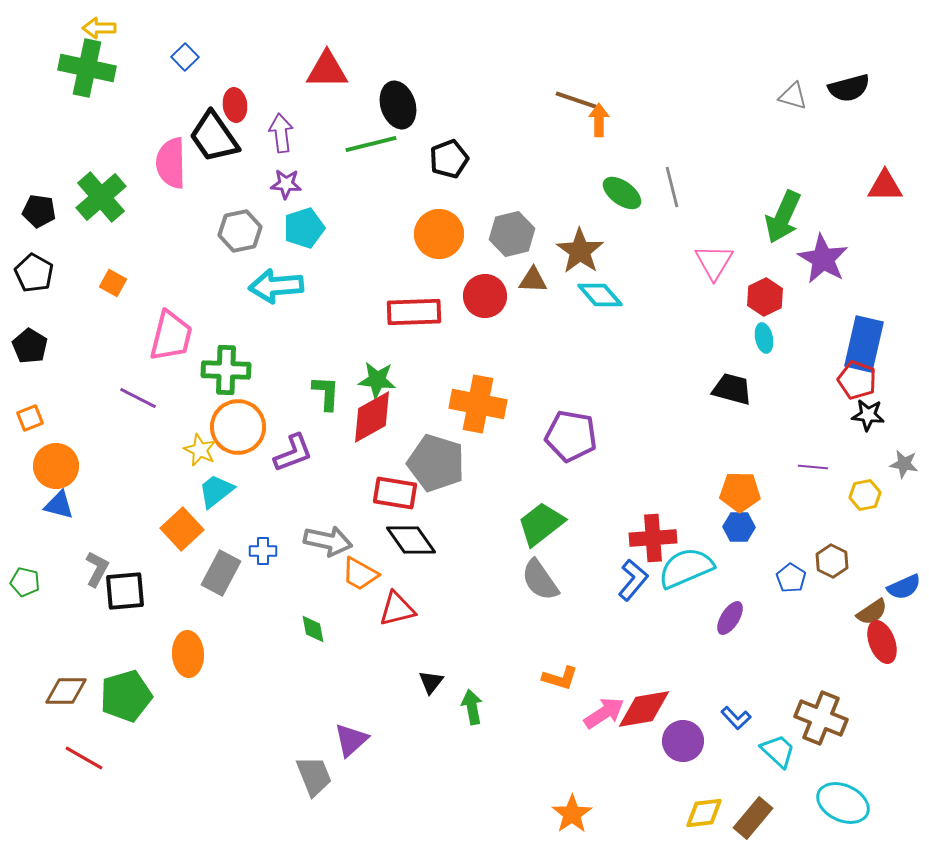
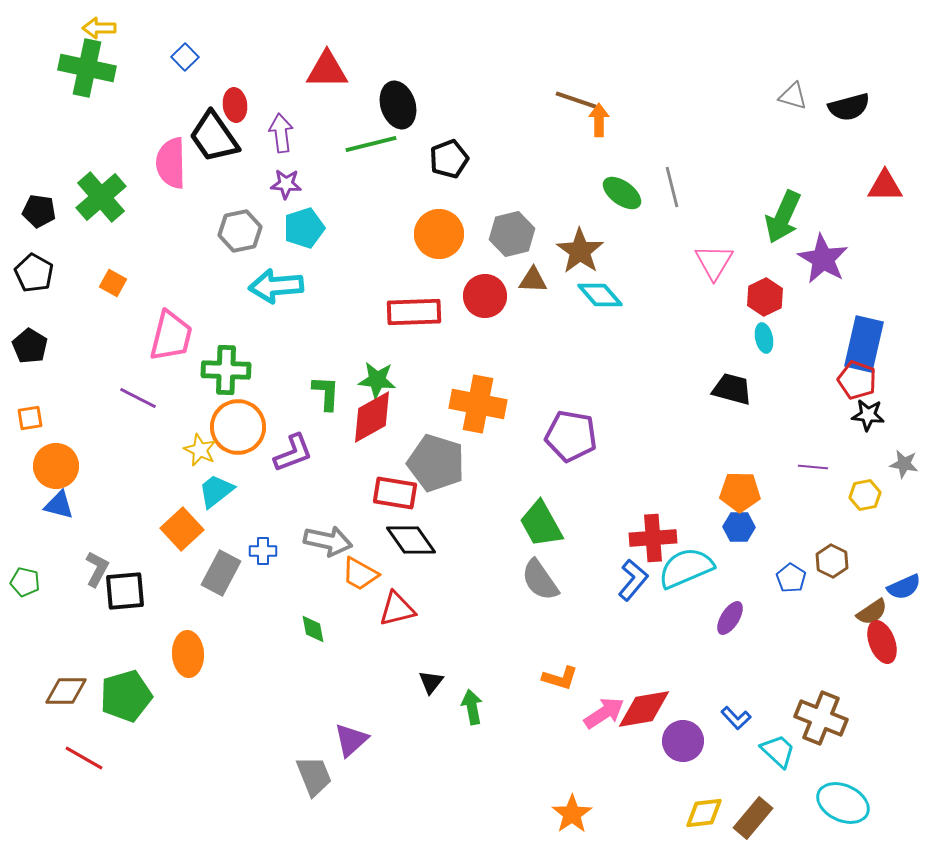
black semicircle at (849, 88): moved 19 px down
orange square at (30, 418): rotated 12 degrees clockwise
green trapezoid at (541, 524): rotated 81 degrees counterclockwise
